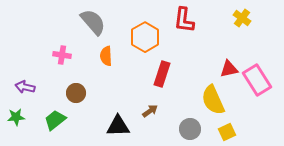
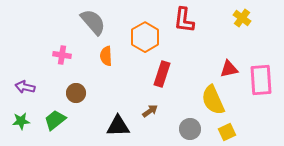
pink rectangle: moved 4 px right; rotated 28 degrees clockwise
green star: moved 5 px right, 4 px down
